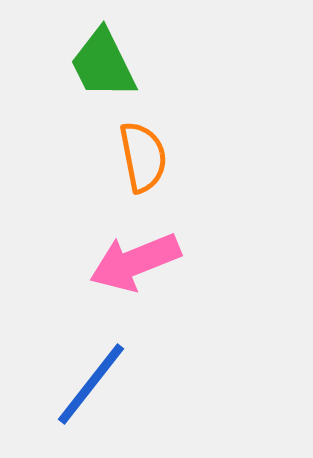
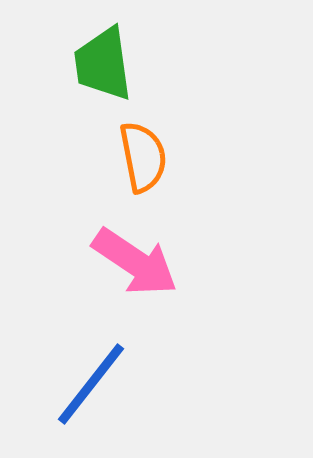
green trapezoid: rotated 18 degrees clockwise
pink arrow: rotated 124 degrees counterclockwise
